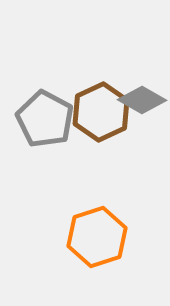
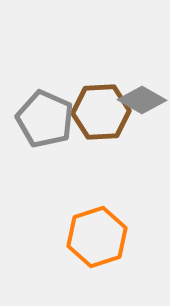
brown hexagon: rotated 22 degrees clockwise
gray pentagon: rotated 4 degrees counterclockwise
